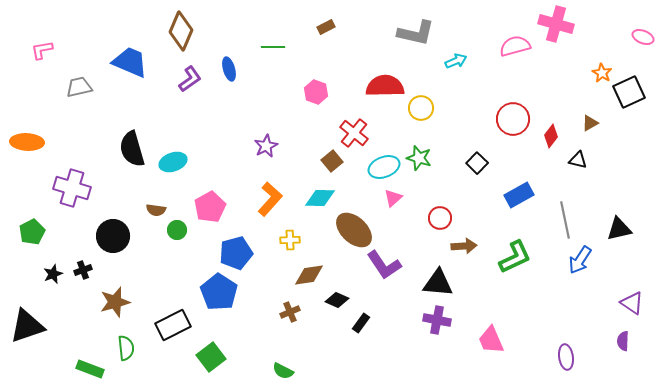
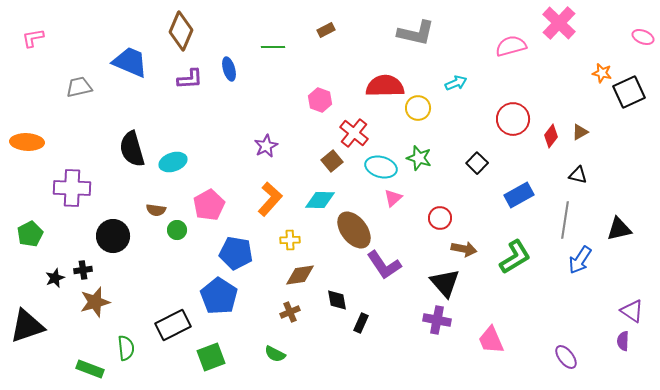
pink cross at (556, 24): moved 3 px right, 1 px up; rotated 28 degrees clockwise
brown rectangle at (326, 27): moved 3 px down
pink semicircle at (515, 46): moved 4 px left
pink L-shape at (42, 50): moved 9 px left, 12 px up
cyan arrow at (456, 61): moved 22 px down
orange star at (602, 73): rotated 18 degrees counterclockwise
purple L-shape at (190, 79): rotated 32 degrees clockwise
pink hexagon at (316, 92): moved 4 px right, 8 px down
yellow circle at (421, 108): moved 3 px left
brown triangle at (590, 123): moved 10 px left, 9 px down
black triangle at (578, 160): moved 15 px down
cyan ellipse at (384, 167): moved 3 px left; rotated 36 degrees clockwise
purple cross at (72, 188): rotated 15 degrees counterclockwise
cyan diamond at (320, 198): moved 2 px down
pink pentagon at (210, 207): moved 1 px left, 2 px up
gray line at (565, 220): rotated 21 degrees clockwise
brown ellipse at (354, 230): rotated 9 degrees clockwise
green pentagon at (32, 232): moved 2 px left, 2 px down
brown arrow at (464, 246): moved 3 px down; rotated 15 degrees clockwise
blue pentagon at (236, 253): rotated 24 degrees clockwise
green L-shape at (515, 257): rotated 6 degrees counterclockwise
black cross at (83, 270): rotated 12 degrees clockwise
black star at (53, 274): moved 2 px right, 4 px down
brown diamond at (309, 275): moved 9 px left
black triangle at (438, 283): moved 7 px right; rotated 44 degrees clockwise
blue pentagon at (219, 292): moved 4 px down
black diamond at (337, 300): rotated 55 degrees clockwise
brown star at (115, 302): moved 20 px left
purple triangle at (632, 303): moved 8 px down
black rectangle at (361, 323): rotated 12 degrees counterclockwise
green square at (211, 357): rotated 16 degrees clockwise
purple ellipse at (566, 357): rotated 30 degrees counterclockwise
green semicircle at (283, 371): moved 8 px left, 17 px up
